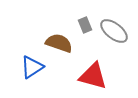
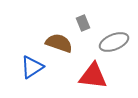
gray rectangle: moved 2 px left, 2 px up
gray ellipse: moved 11 px down; rotated 60 degrees counterclockwise
red triangle: rotated 8 degrees counterclockwise
